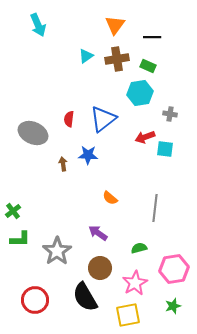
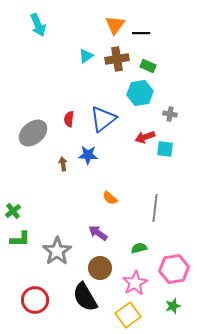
black line: moved 11 px left, 4 px up
gray ellipse: rotated 64 degrees counterclockwise
yellow square: rotated 25 degrees counterclockwise
